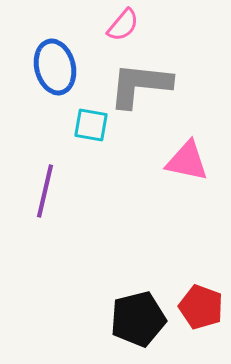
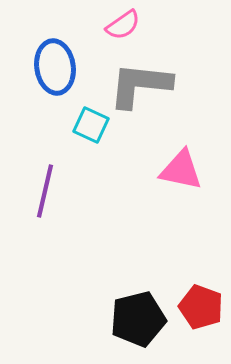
pink semicircle: rotated 15 degrees clockwise
blue ellipse: rotated 6 degrees clockwise
cyan square: rotated 15 degrees clockwise
pink triangle: moved 6 px left, 9 px down
